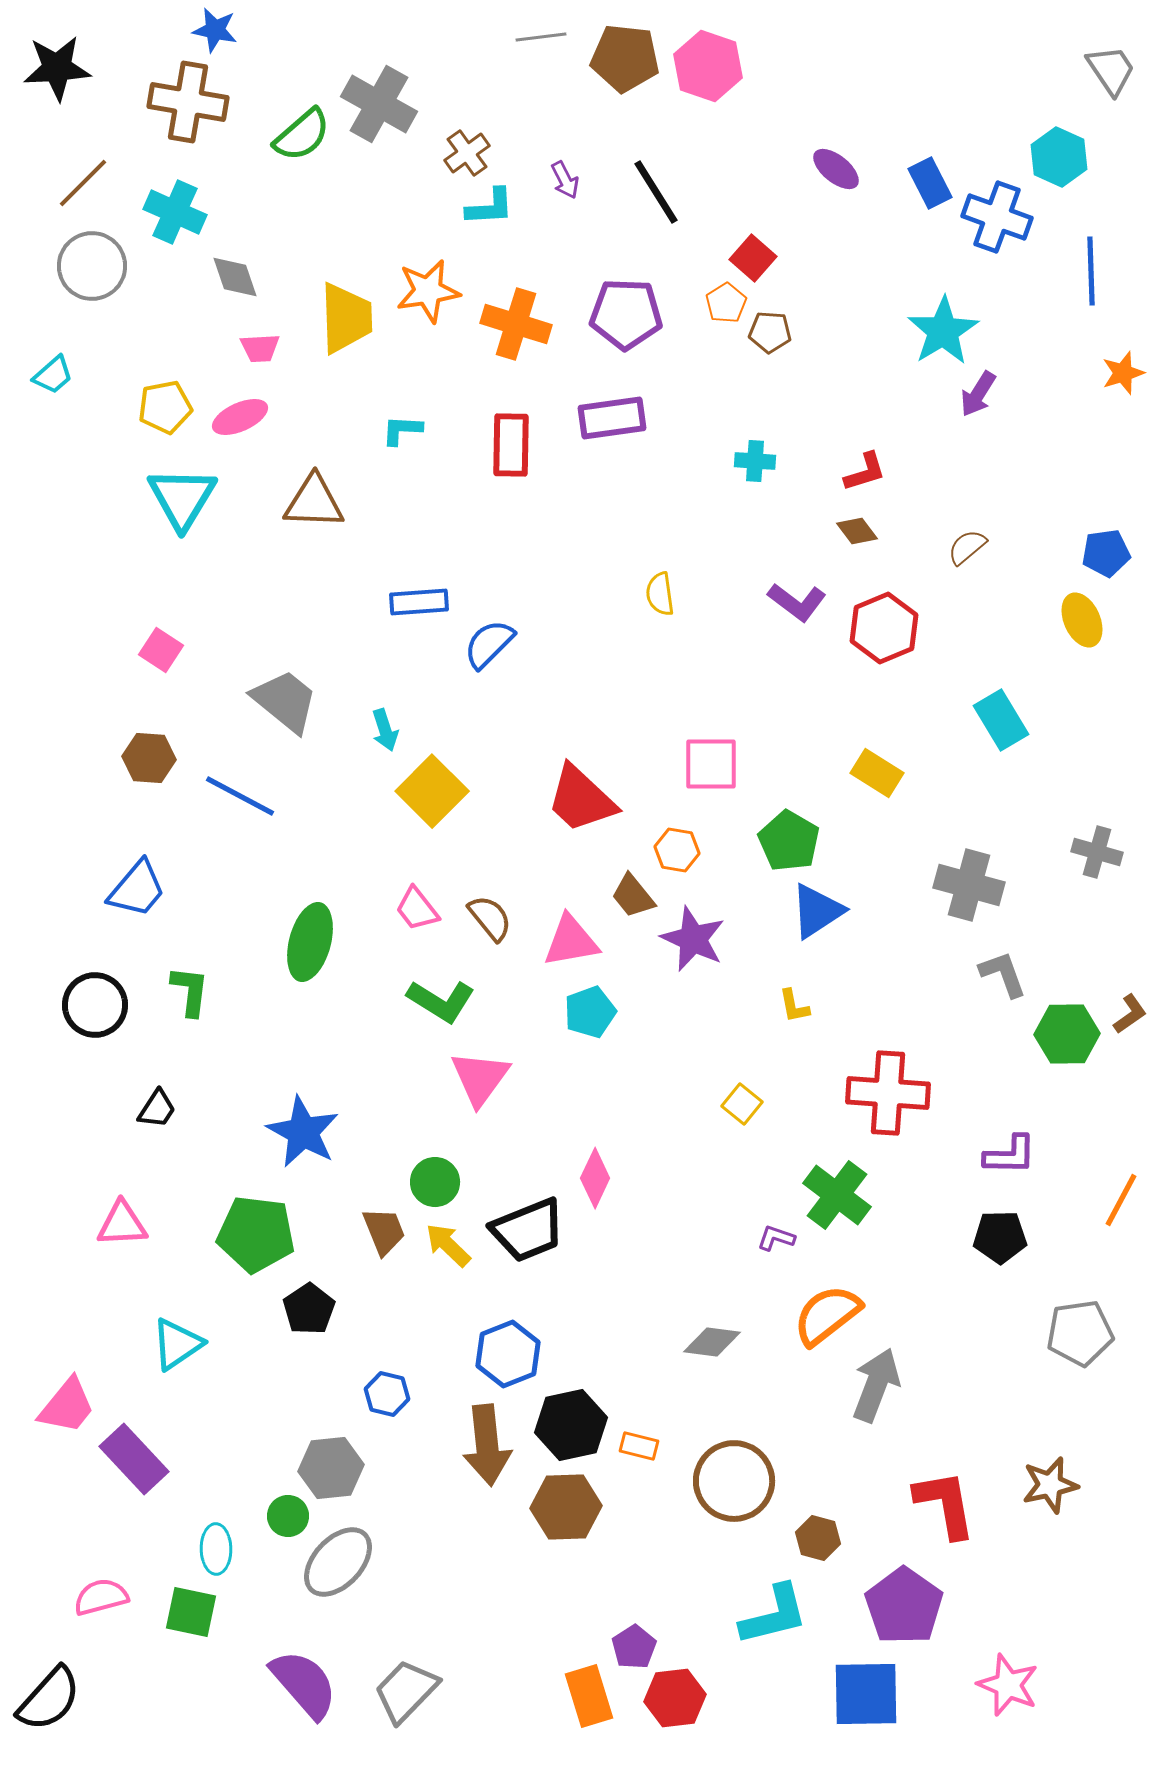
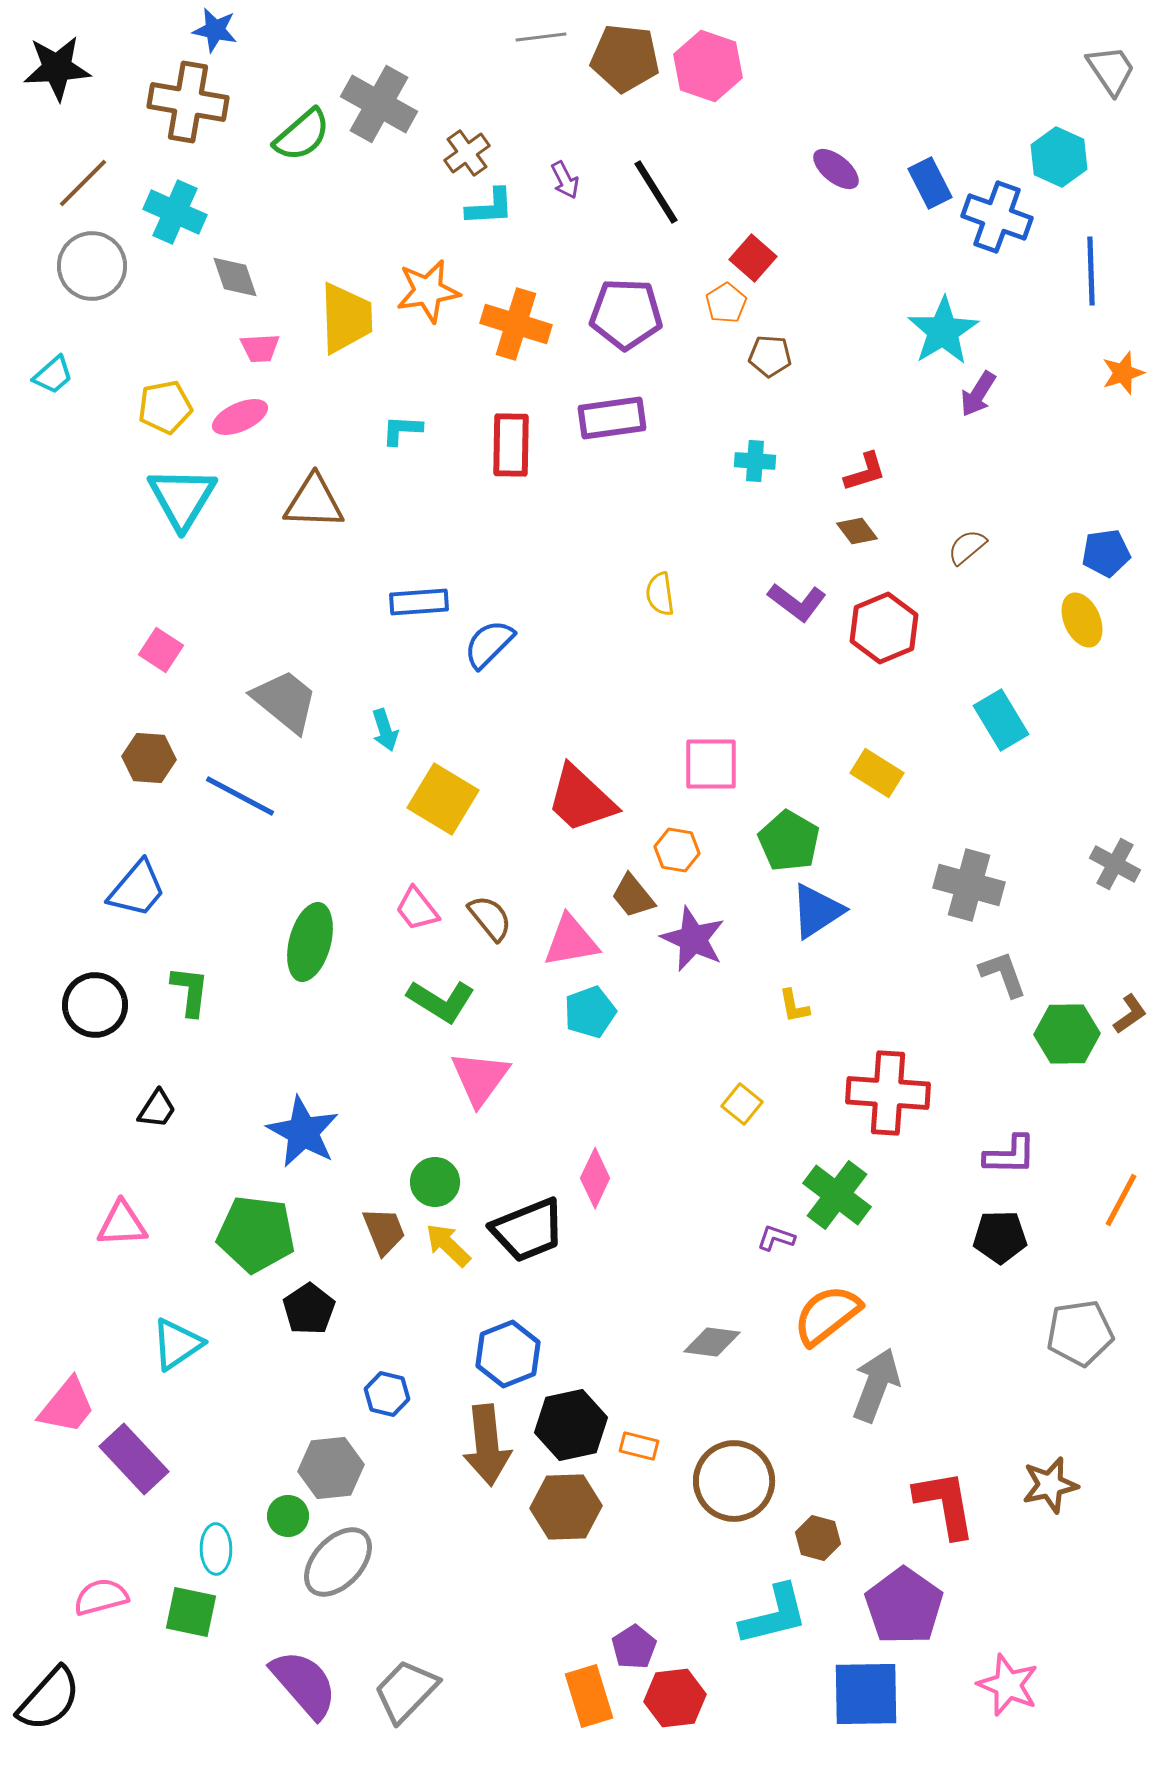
brown pentagon at (770, 332): moved 24 px down
yellow square at (432, 791): moved 11 px right, 8 px down; rotated 14 degrees counterclockwise
gray cross at (1097, 852): moved 18 px right, 12 px down; rotated 12 degrees clockwise
